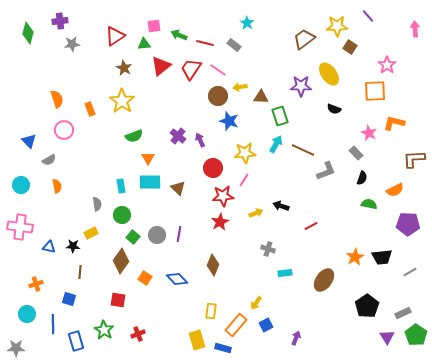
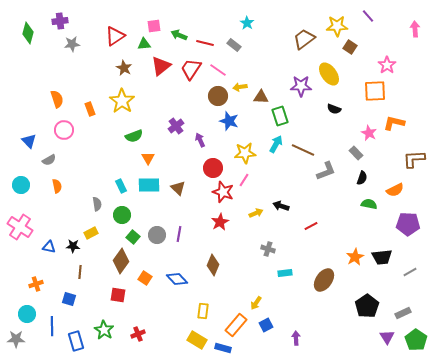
purple cross at (178, 136): moved 2 px left, 10 px up; rotated 14 degrees clockwise
cyan rectangle at (150, 182): moved 1 px left, 3 px down
cyan rectangle at (121, 186): rotated 16 degrees counterclockwise
red star at (223, 196): moved 4 px up; rotated 25 degrees clockwise
pink cross at (20, 227): rotated 25 degrees clockwise
red square at (118, 300): moved 5 px up
yellow rectangle at (211, 311): moved 8 px left
blue line at (53, 324): moved 1 px left, 2 px down
green pentagon at (416, 335): moved 5 px down
purple arrow at (296, 338): rotated 24 degrees counterclockwise
yellow rectangle at (197, 340): rotated 42 degrees counterclockwise
gray star at (16, 348): moved 9 px up
